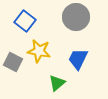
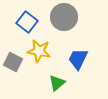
gray circle: moved 12 px left
blue square: moved 2 px right, 1 px down
